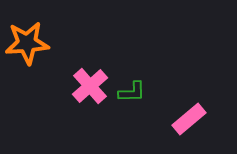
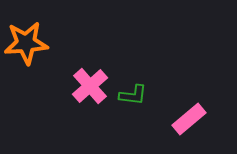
orange star: moved 1 px left
green L-shape: moved 1 px right, 3 px down; rotated 8 degrees clockwise
